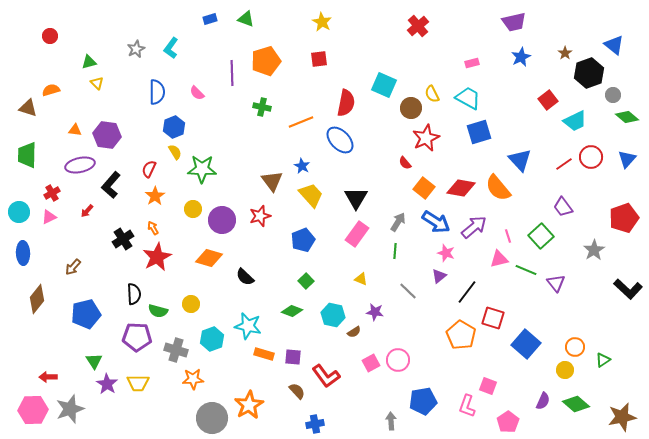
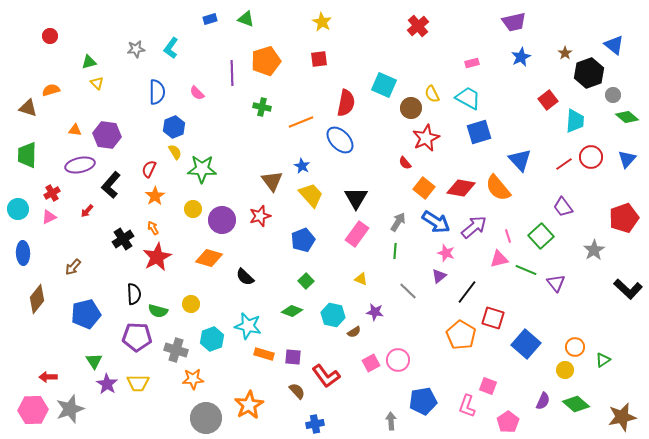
gray star at (136, 49): rotated 18 degrees clockwise
cyan trapezoid at (575, 121): rotated 60 degrees counterclockwise
cyan circle at (19, 212): moved 1 px left, 3 px up
gray circle at (212, 418): moved 6 px left
